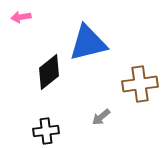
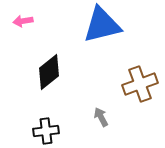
pink arrow: moved 2 px right, 4 px down
blue triangle: moved 14 px right, 18 px up
brown cross: rotated 12 degrees counterclockwise
gray arrow: rotated 102 degrees clockwise
